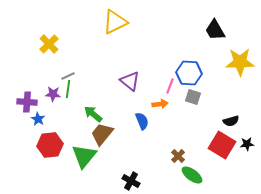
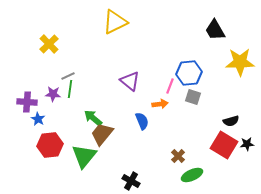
blue hexagon: rotated 10 degrees counterclockwise
green line: moved 2 px right
green arrow: moved 4 px down
red square: moved 2 px right
green ellipse: rotated 60 degrees counterclockwise
